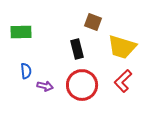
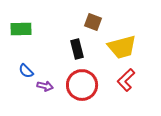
green rectangle: moved 3 px up
yellow trapezoid: rotated 32 degrees counterclockwise
blue semicircle: rotated 140 degrees clockwise
red L-shape: moved 3 px right, 1 px up
